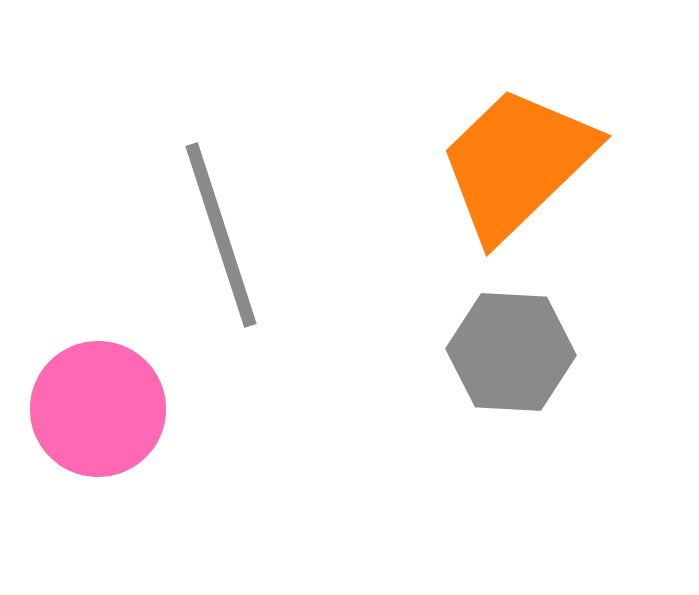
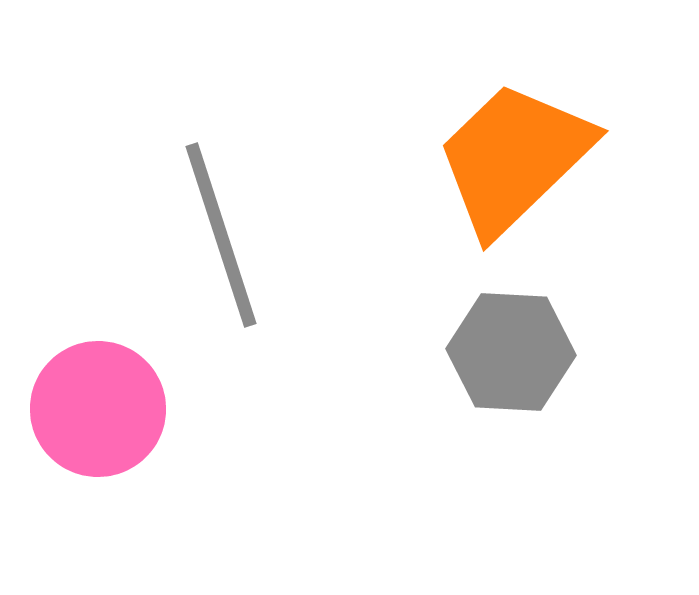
orange trapezoid: moved 3 px left, 5 px up
